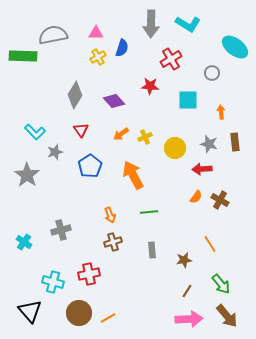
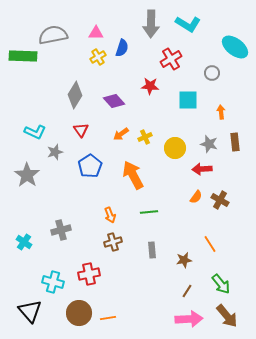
cyan L-shape at (35, 132): rotated 20 degrees counterclockwise
orange line at (108, 318): rotated 21 degrees clockwise
